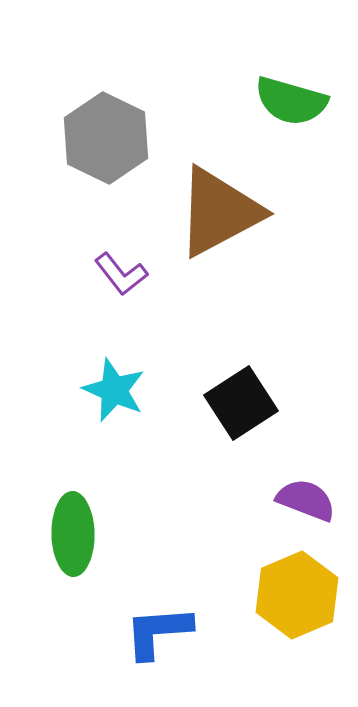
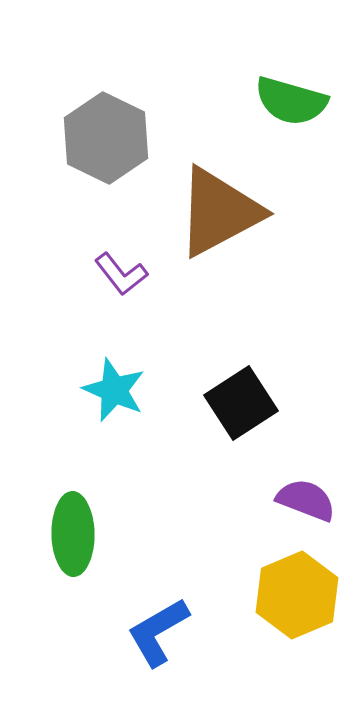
blue L-shape: rotated 26 degrees counterclockwise
